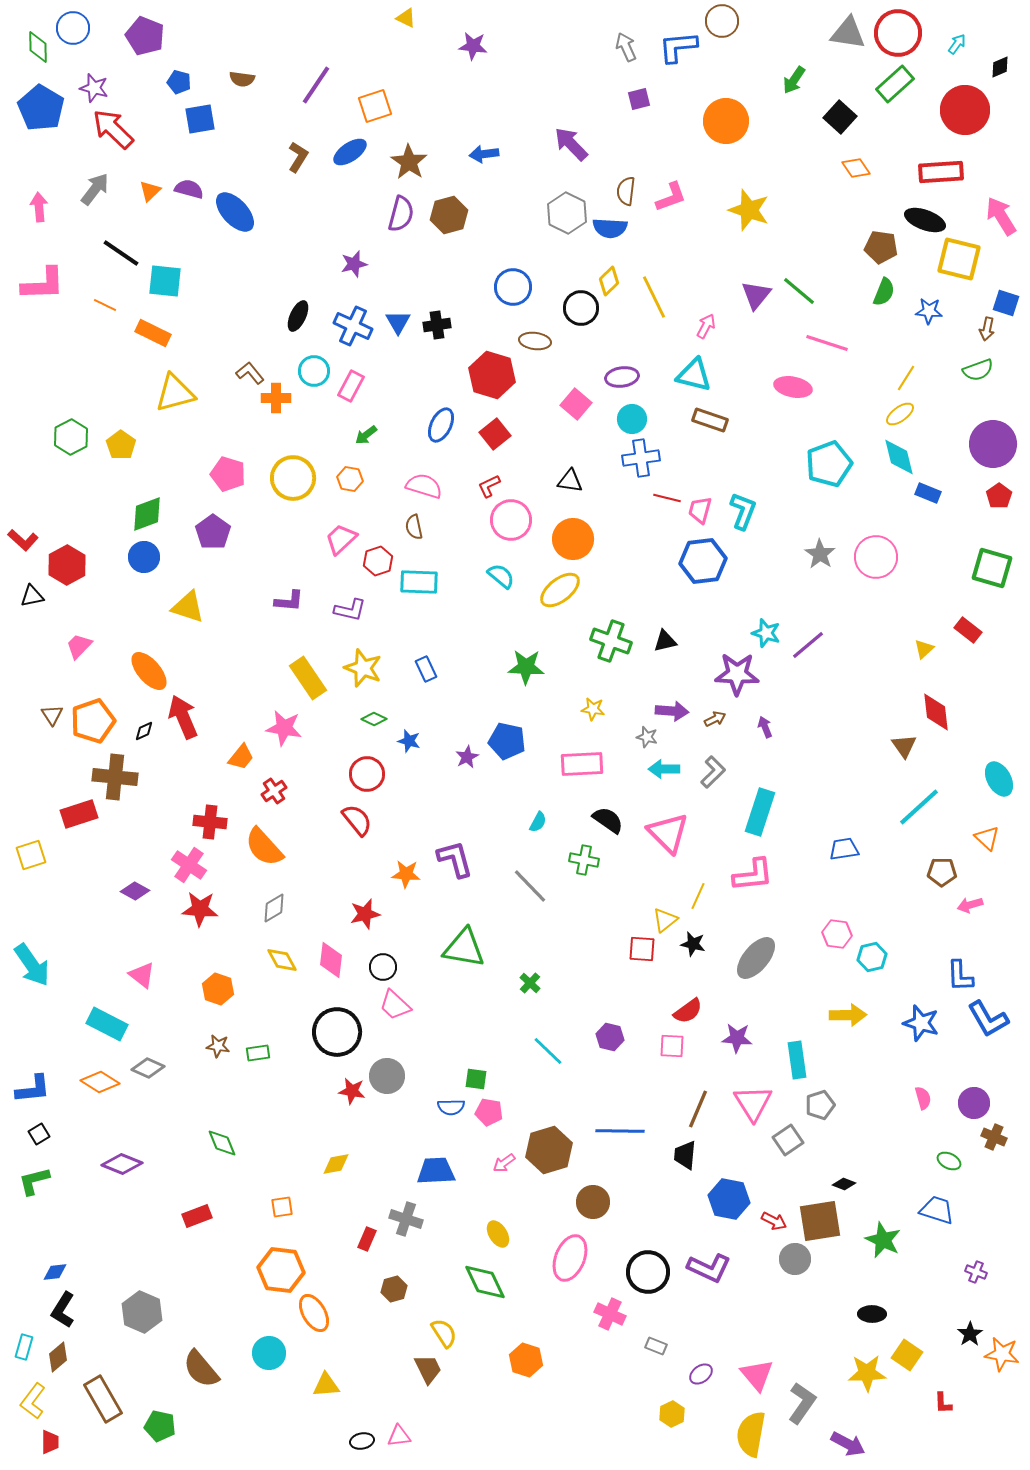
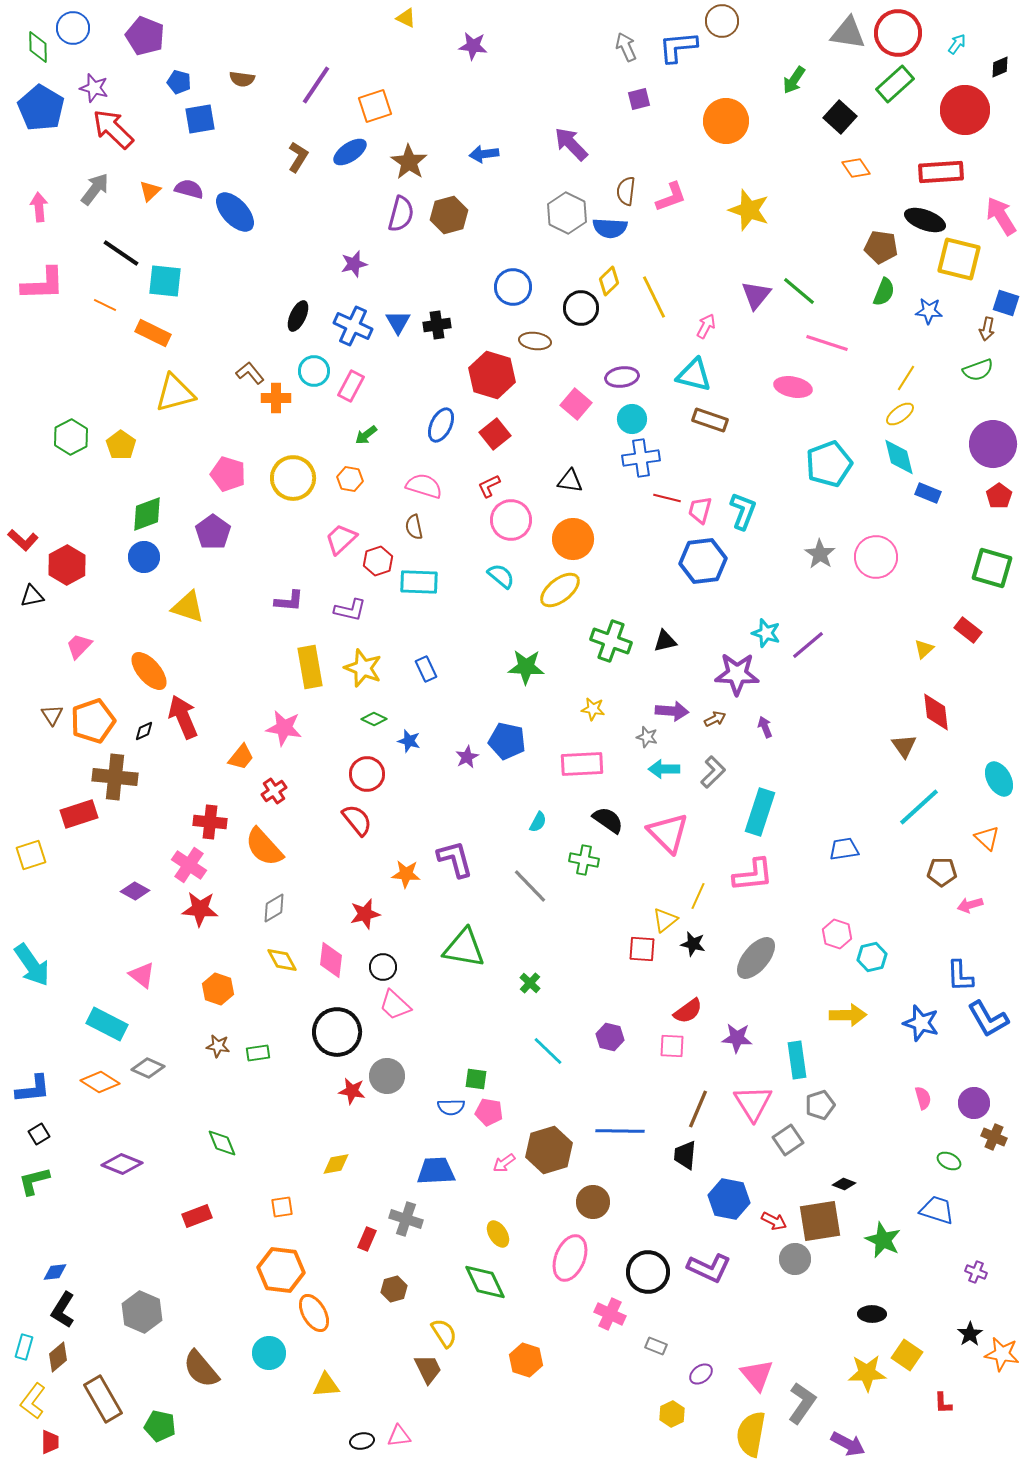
yellow rectangle at (308, 678): moved 2 px right, 11 px up; rotated 24 degrees clockwise
pink hexagon at (837, 934): rotated 12 degrees clockwise
